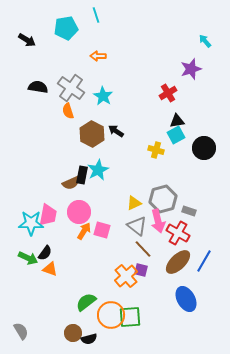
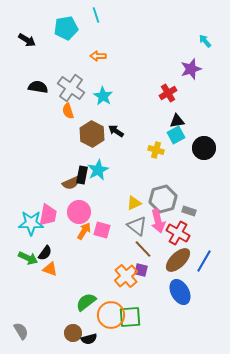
brown ellipse at (178, 262): moved 2 px up
blue ellipse at (186, 299): moved 6 px left, 7 px up
